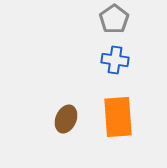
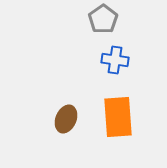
gray pentagon: moved 11 px left
